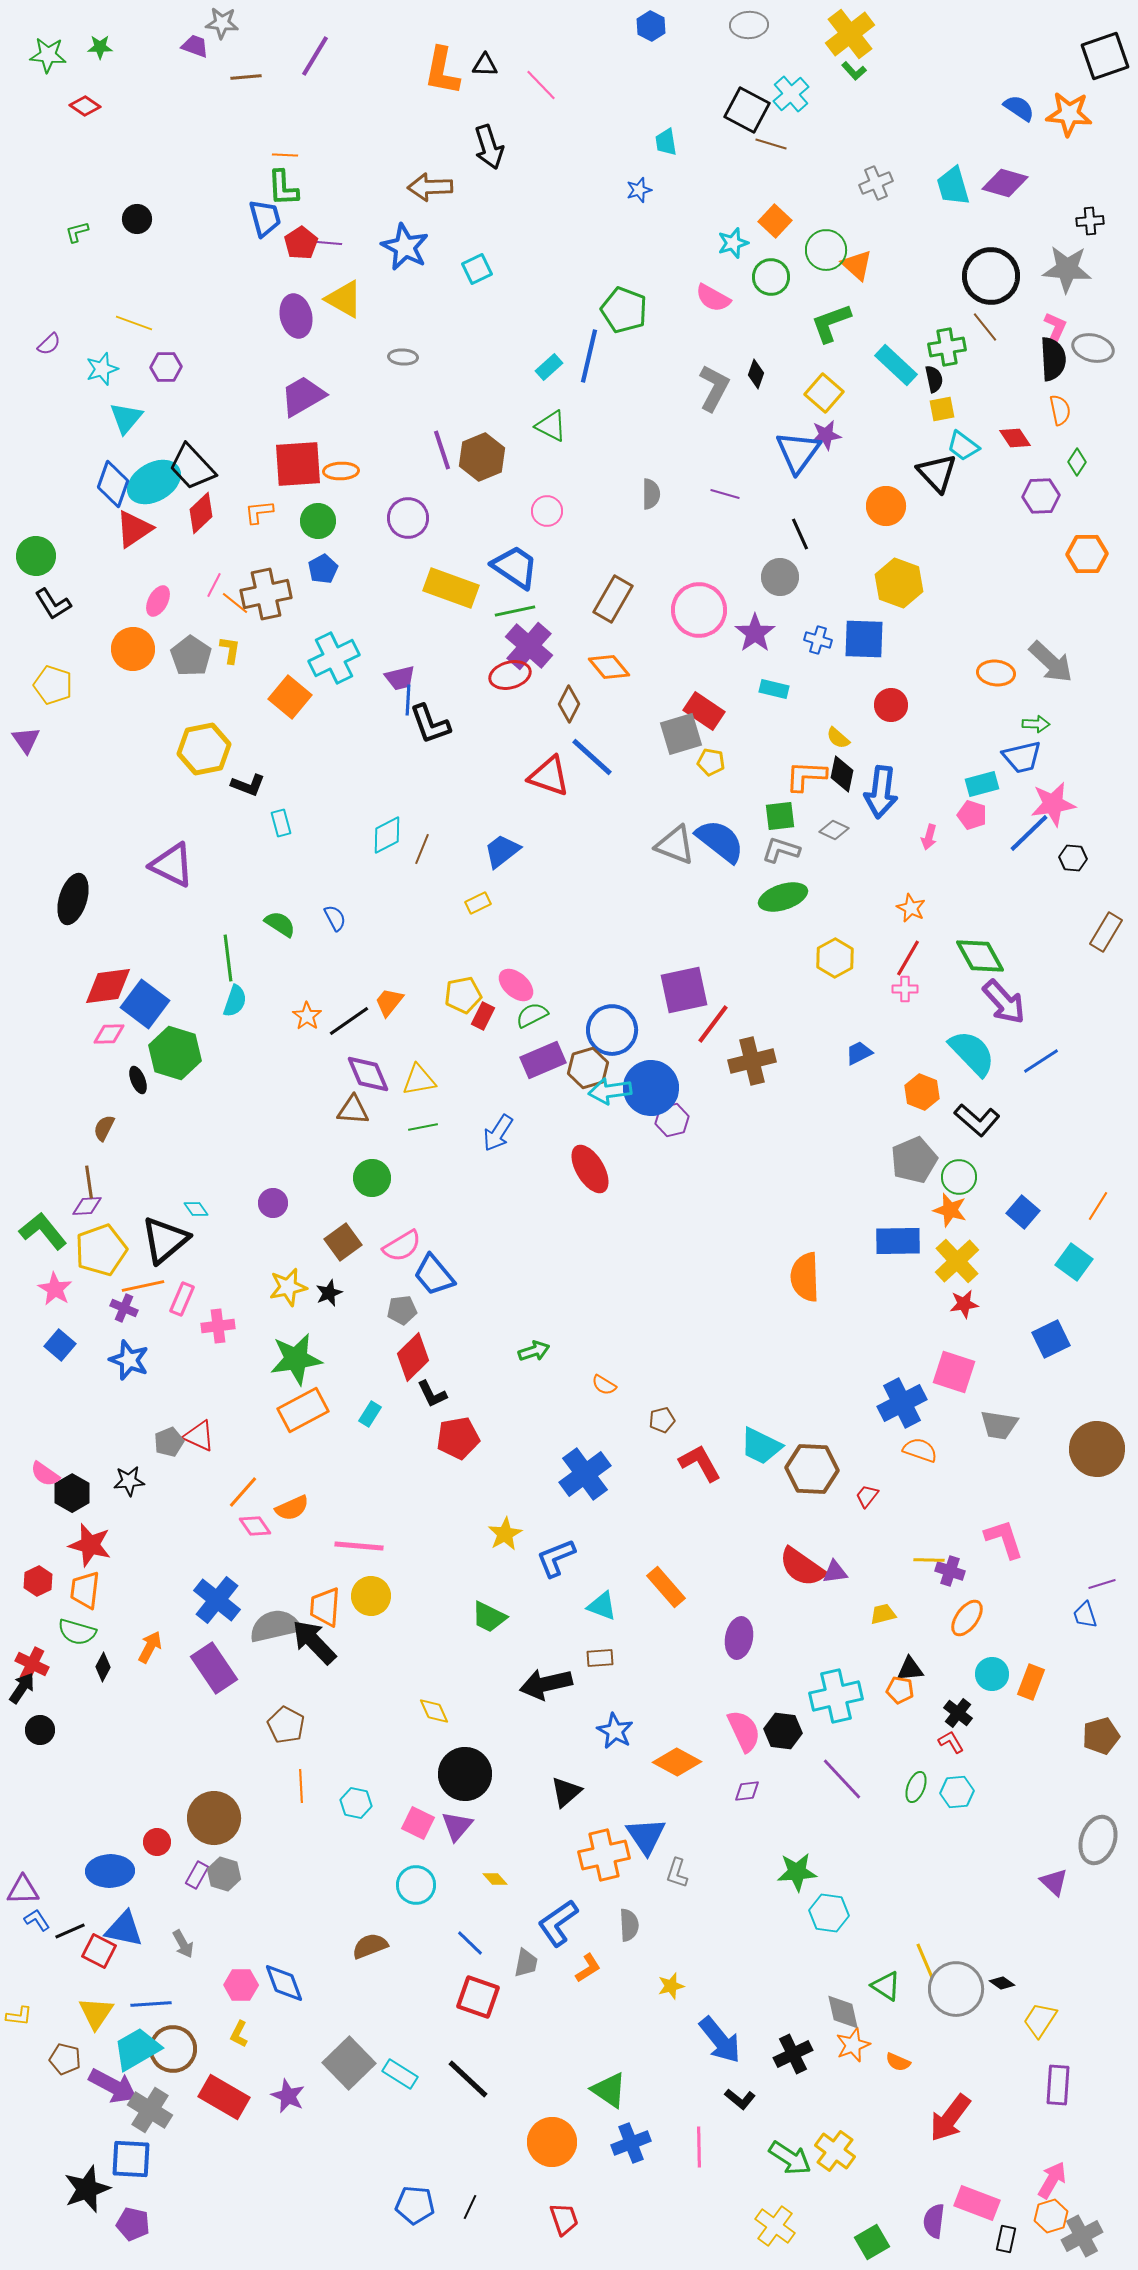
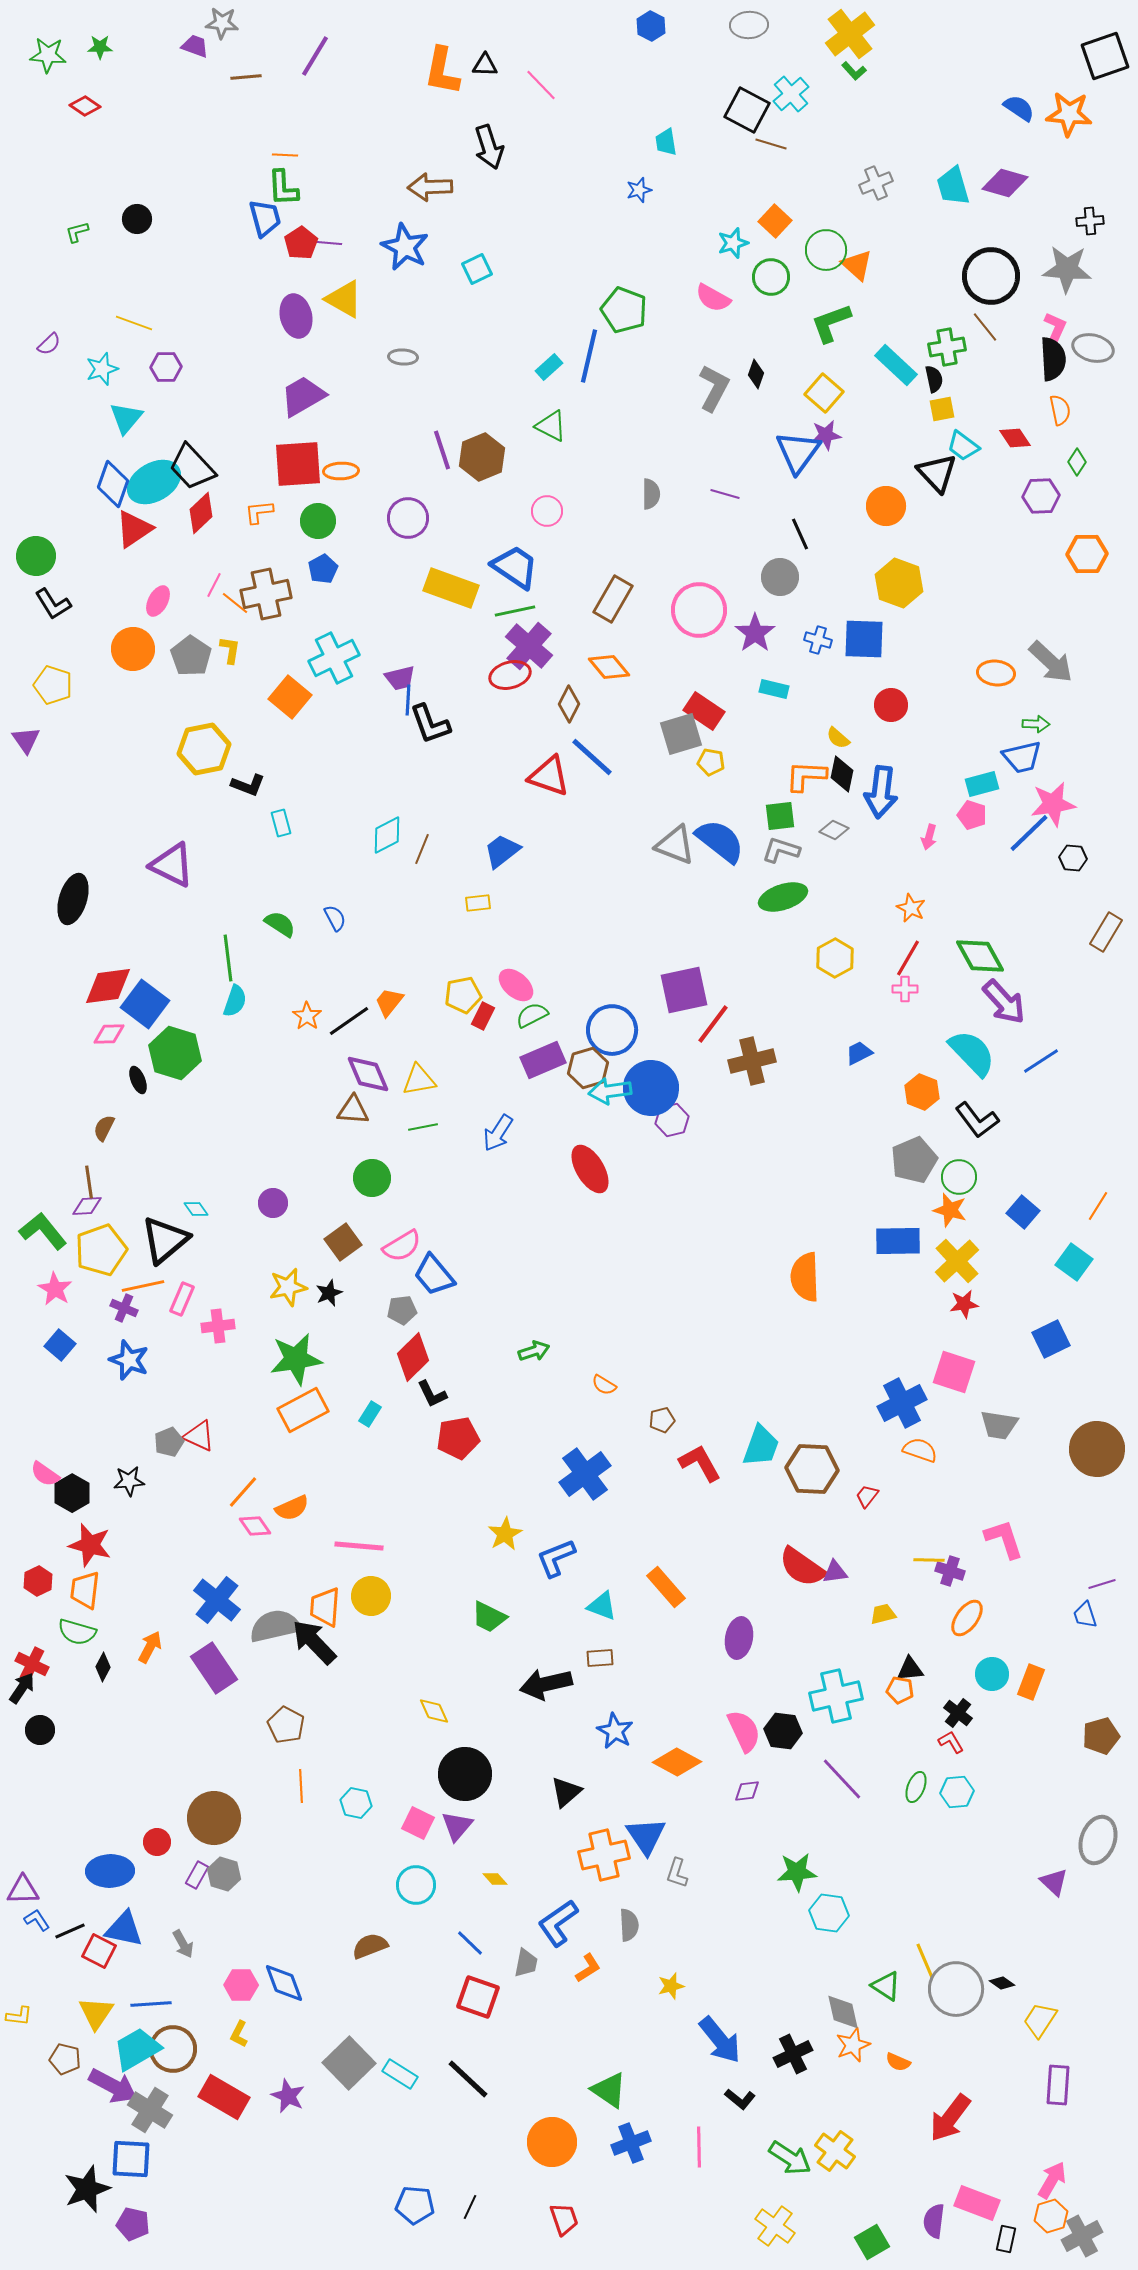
yellow rectangle at (478, 903): rotated 20 degrees clockwise
black L-shape at (977, 1120): rotated 12 degrees clockwise
cyan trapezoid at (761, 1446): rotated 96 degrees counterclockwise
